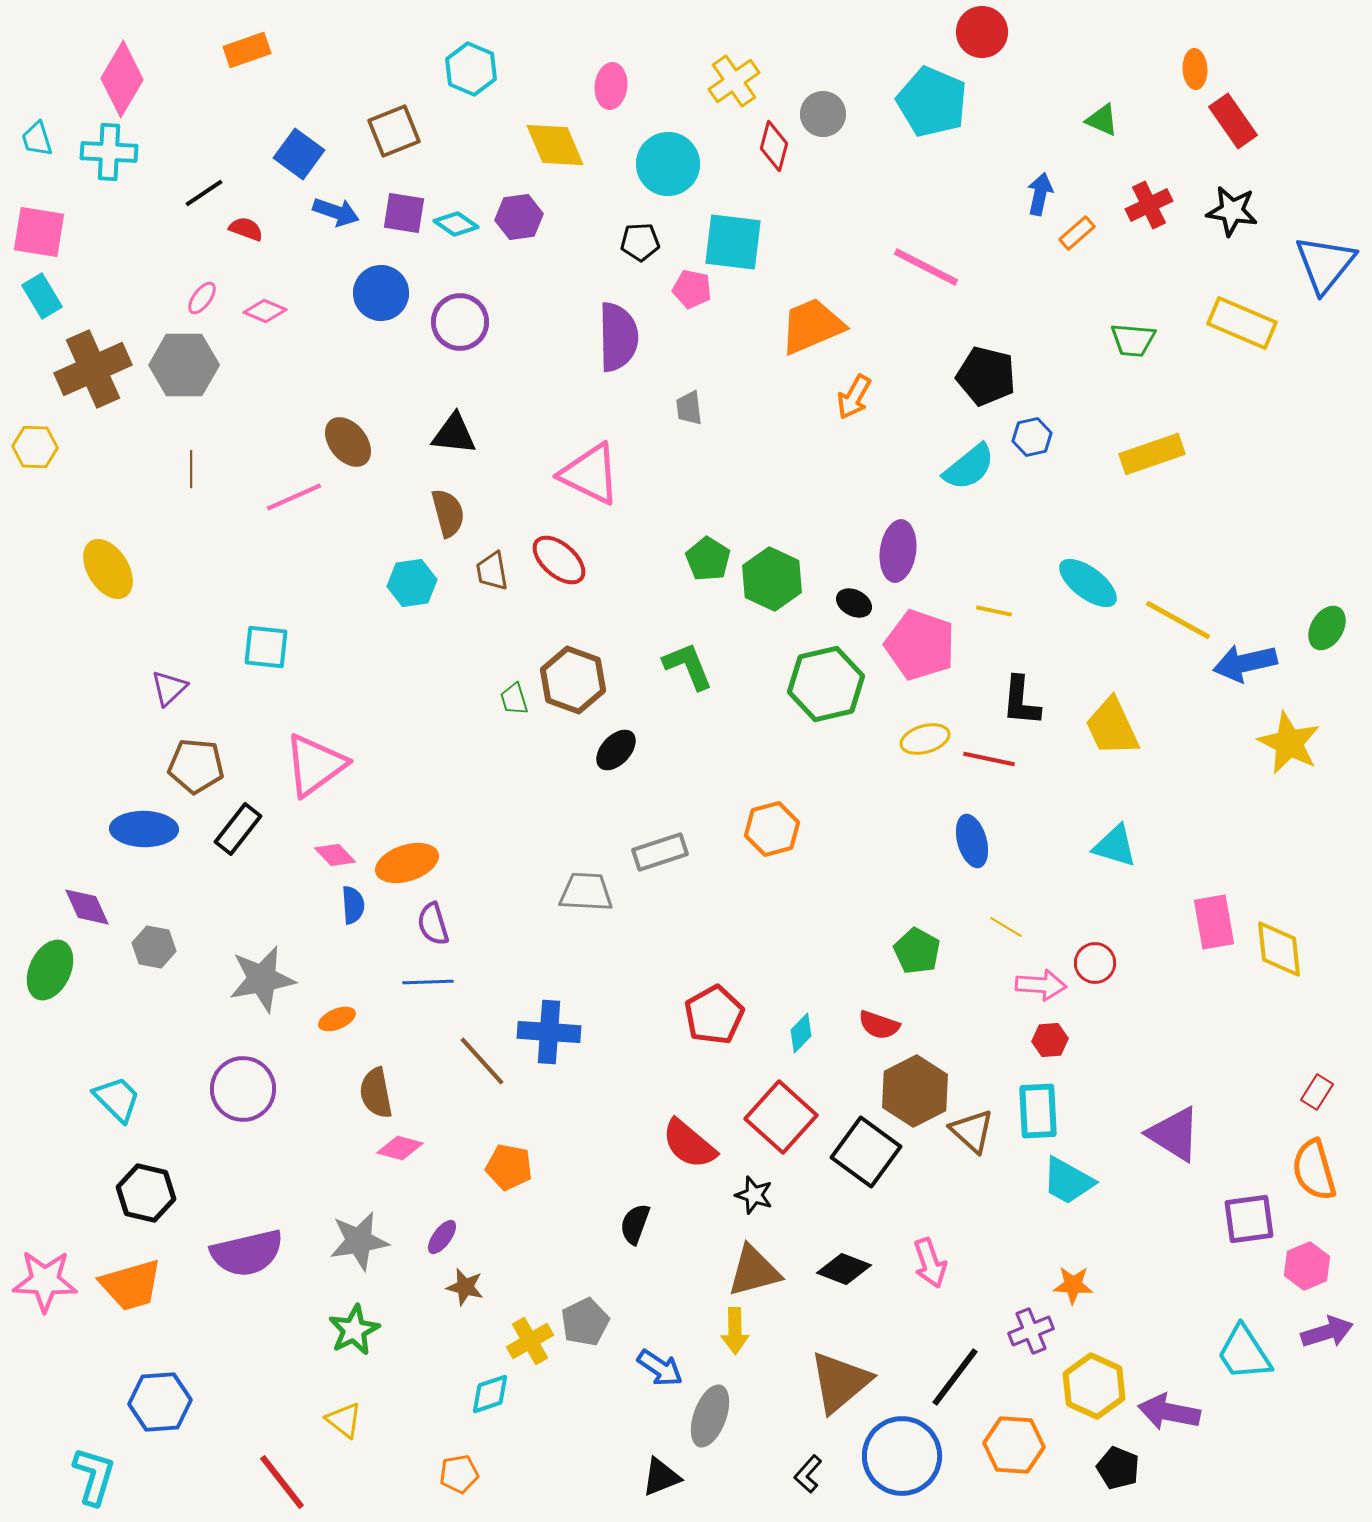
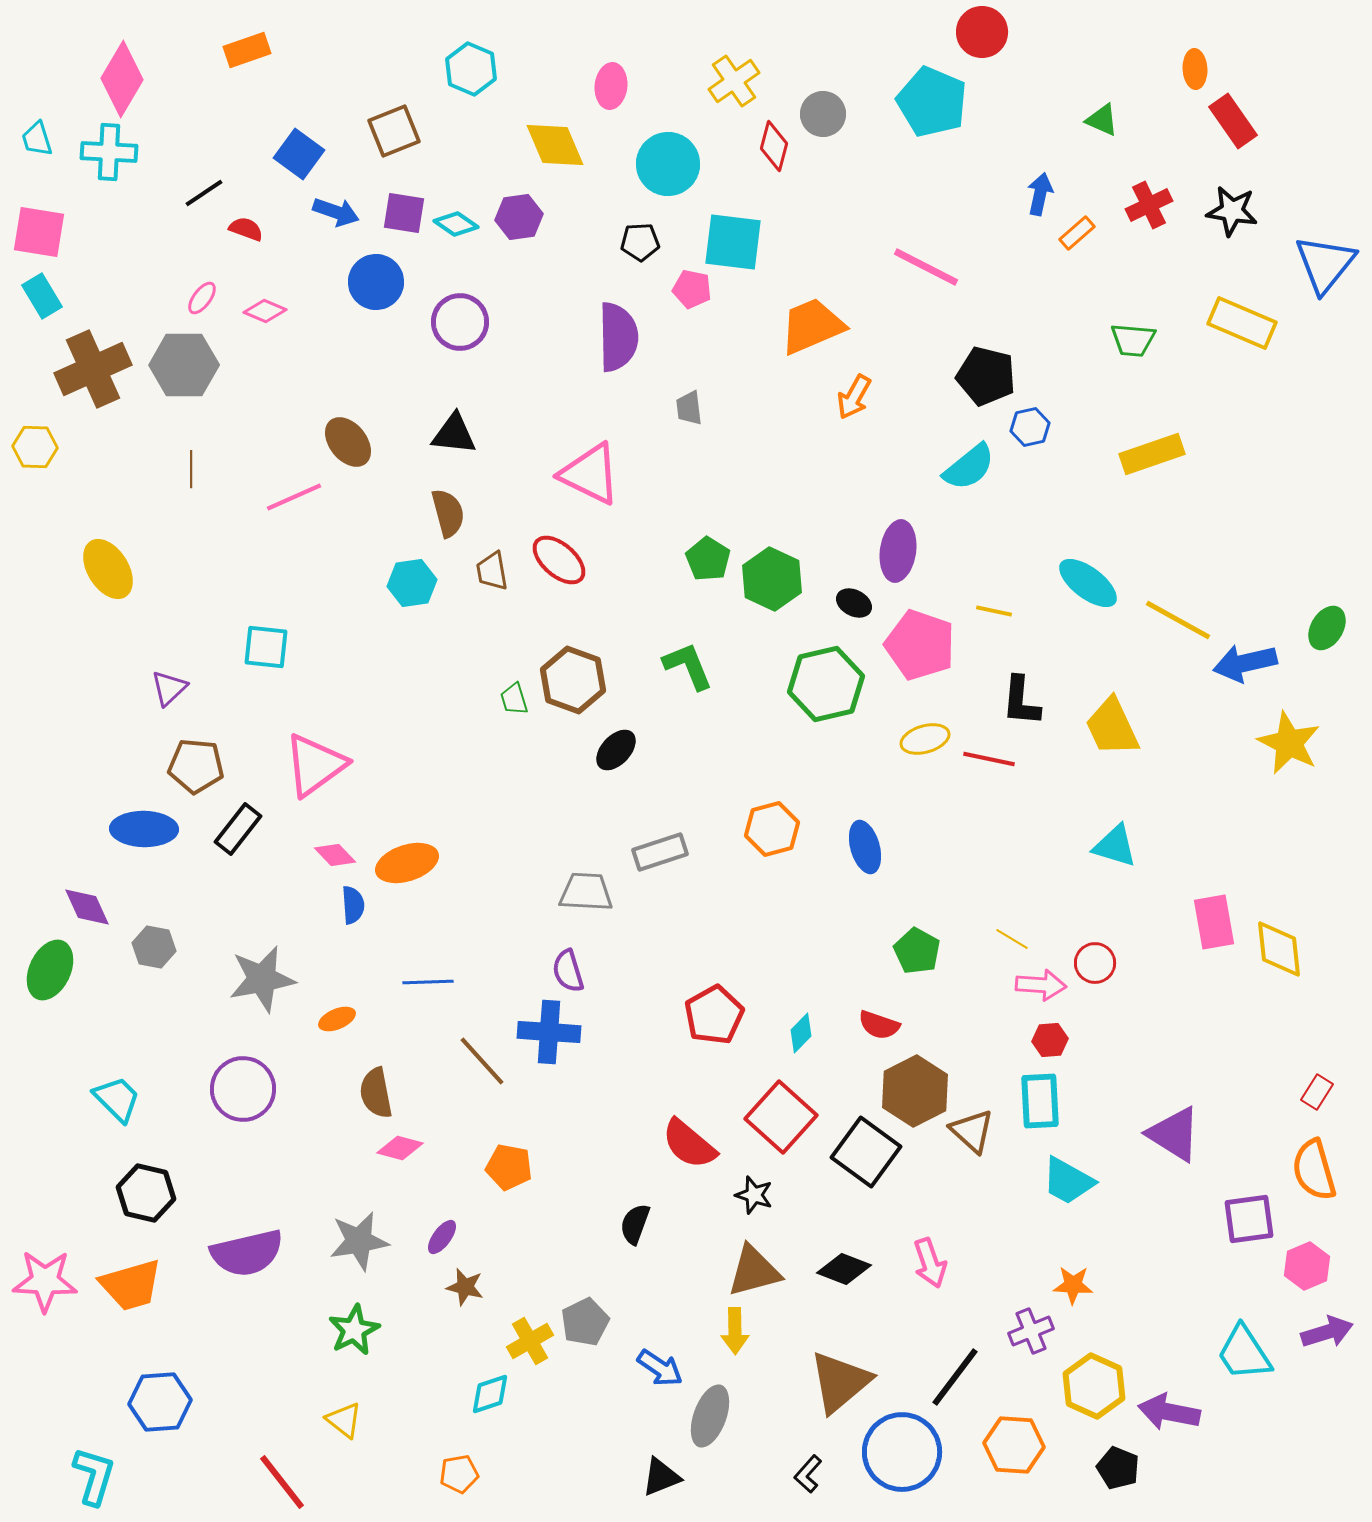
blue circle at (381, 293): moved 5 px left, 11 px up
blue hexagon at (1032, 437): moved 2 px left, 10 px up
blue ellipse at (972, 841): moved 107 px left, 6 px down
purple semicircle at (433, 924): moved 135 px right, 47 px down
yellow line at (1006, 927): moved 6 px right, 12 px down
cyan rectangle at (1038, 1111): moved 2 px right, 10 px up
blue circle at (902, 1456): moved 4 px up
